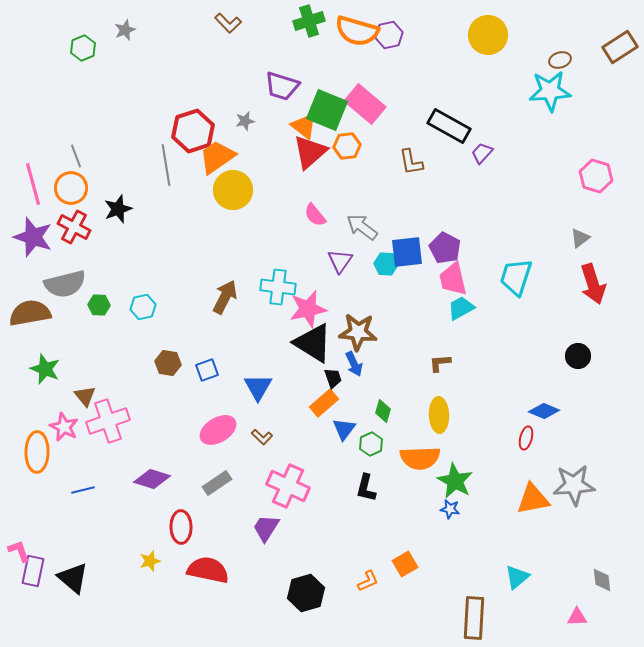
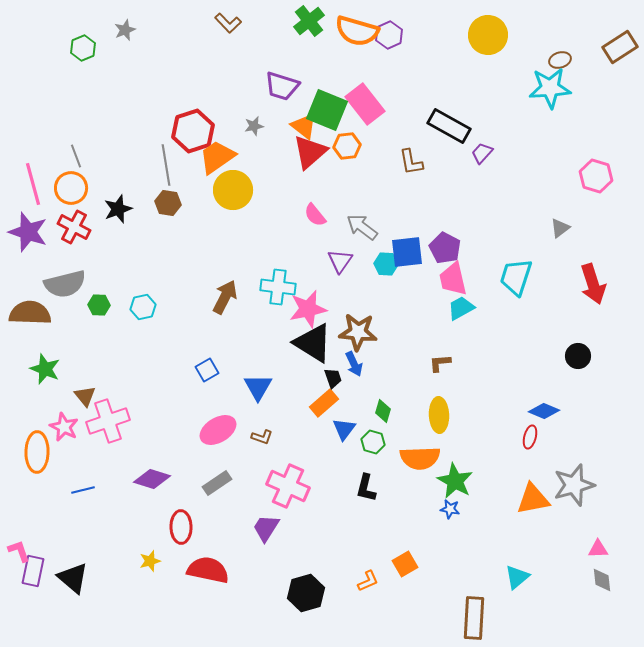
green cross at (309, 21): rotated 20 degrees counterclockwise
purple hexagon at (389, 35): rotated 12 degrees counterclockwise
cyan star at (550, 91): moved 3 px up
pink rectangle at (365, 104): rotated 12 degrees clockwise
gray star at (245, 121): moved 9 px right, 5 px down
purple star at (33, 237): moved 5 px left, 5 px up
gray triangle at (580, 238): moved 20 px left, 10 px up
brown semicircle at (30, 313): rotated 12 degrees clockwise
brown hexagon at (168, 363): moved 160 px up
blue square at (207, 370): rotated 10 degrees counterclockwise
brown L-shape at (262, 437): rotated 25 degrees counterclockwise
red ellipse at (526, 438): moved 4 px right, 1 px up
green hexagon at (371, 444): moved 2 px right, 2 px up; rotated 20 degrees counterclockwise
gray star at (574, 485): rotated 12 degrees counterclockwise
pink triangle at (577, 617): moved 21 px right, 68 px up
